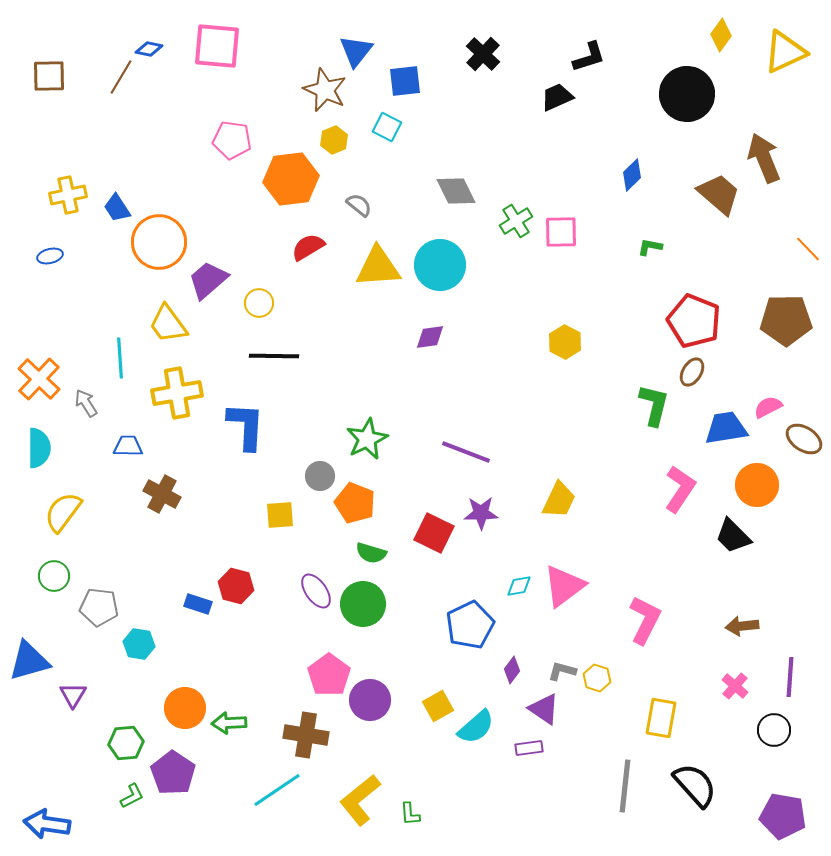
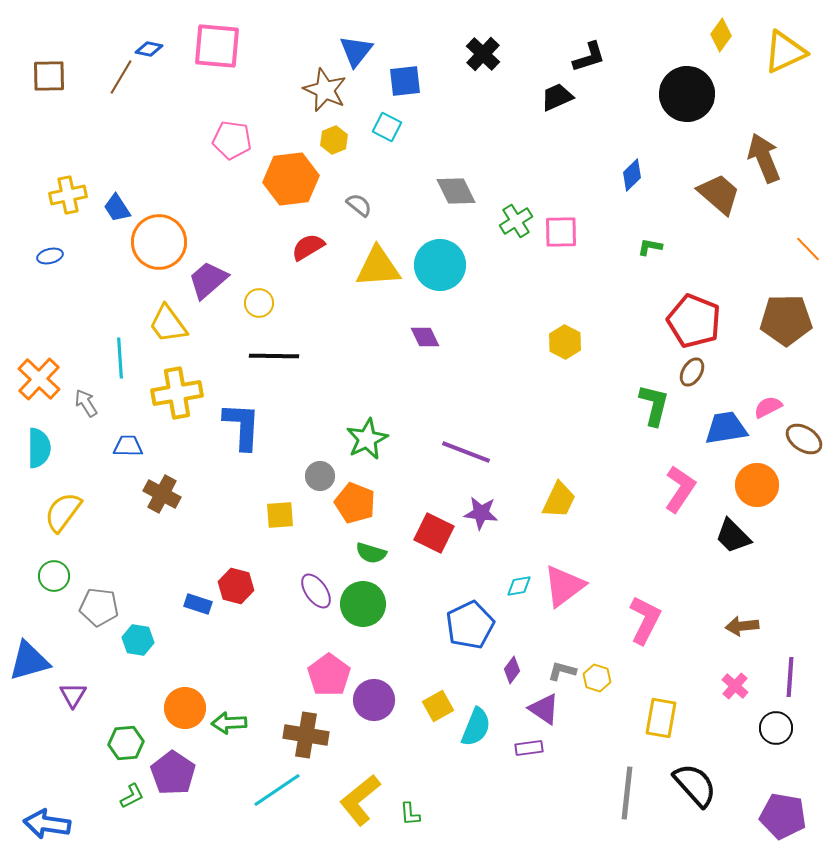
purple diamond at (430, 337): moved 5 px left; rotated 72 degrees clockwise
blue L-shape at (246, 426): moved 4 px left
purple star at (481, 513): rotated 8 degrees clockwise
cyan hexagon at (139, 644): moved 1 px left, 4 px up
purple circle at (370, 700): moved 4 px right
cyan semicircle at (476, 727): rotated 27 degrees counterclockwise
black circle at (774, 730): moved 2 px right, 2 px up
gray line at (625, 786): moved 2 px right, 7 px down
